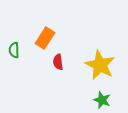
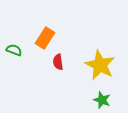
green semicircle: rotated 112 degrees clockwise
